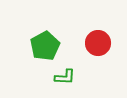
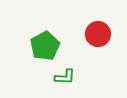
red circle: moved 9 px up
